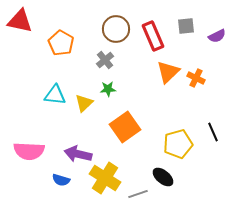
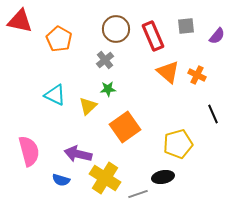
purple semicircle: rotated 24 degrees counterclockwise
orange pentagon: moved 2 px left, 4 px up
orange triangle: rotated 35 degrees counterclockwise
orange cross: moved 1 px right, 3 px up
cyan triangle: rotated 20 degrees clockwise
yellow triangle: moved 4 px right, 3 px down
black line: moved 18 px up
pink semicircle: rotated 108 degrees counterclockwise
black ellipse: rotated 50 degrees counterclockwise
